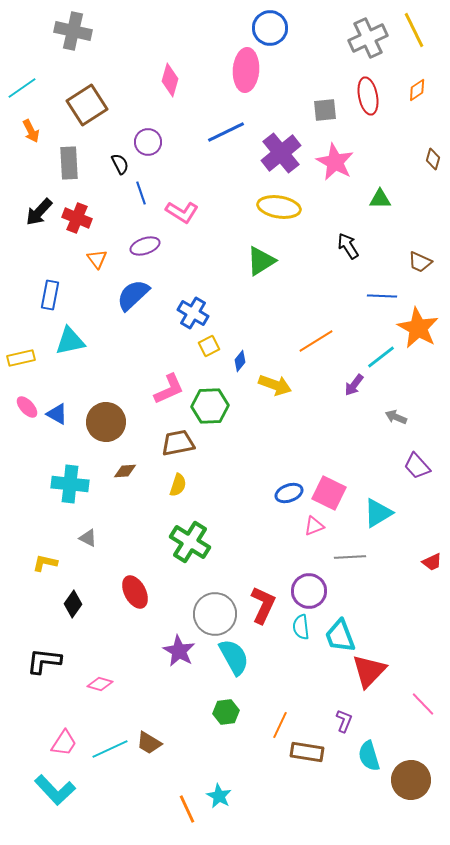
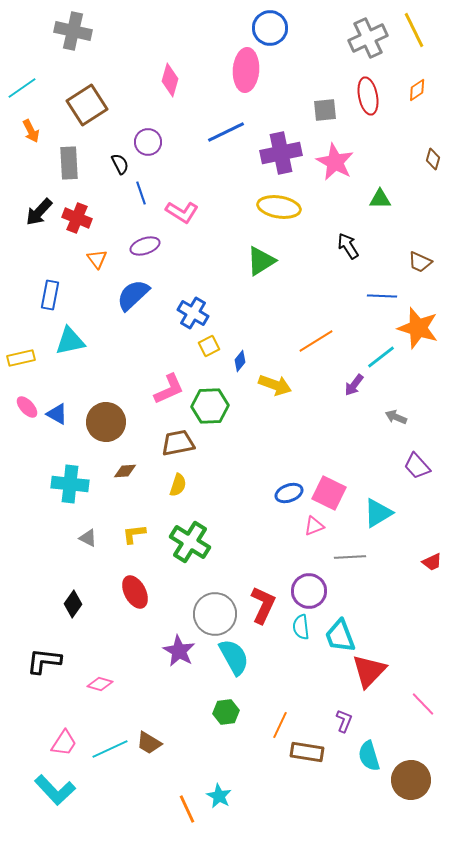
purple cross at (281, 153): rotated 27 degrees clockwise
orange star at (418, 328): rotated 12 degrees counterclockwise
yellow L-shape at (45, 563): moved 89 px right, 29 px up; rotated 20 degrees counterclockwise
